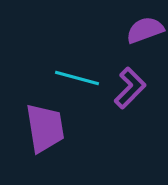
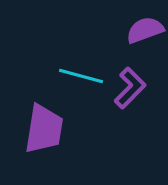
cyan line: moved 4 px right, 2 px up
purple trapezoid: moved 1 px left, 1 px down; rotated 18 degrees clockwise
